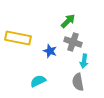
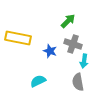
gray cross: moved 2 px down
